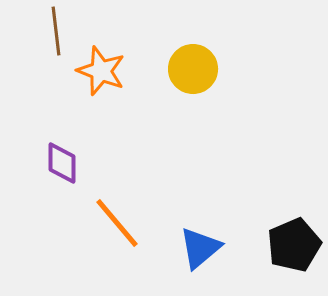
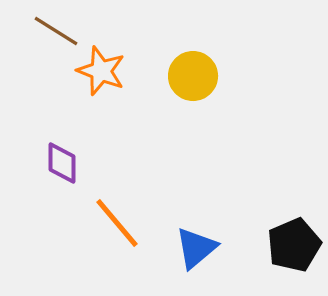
brown line: rotated 51 degrees counterclockwise
yellow circle: moved 7 px down
blue triangle: moved 4 px left
